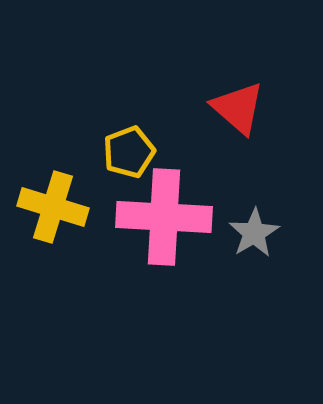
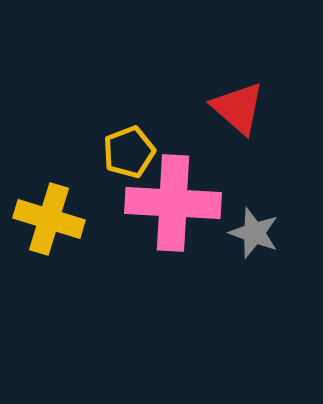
yellow cross: moved 4 px left, 12 px down
pink cross: moved 9 px right, 14 px up
gray star: rotated 21 degrees counterclockwise
